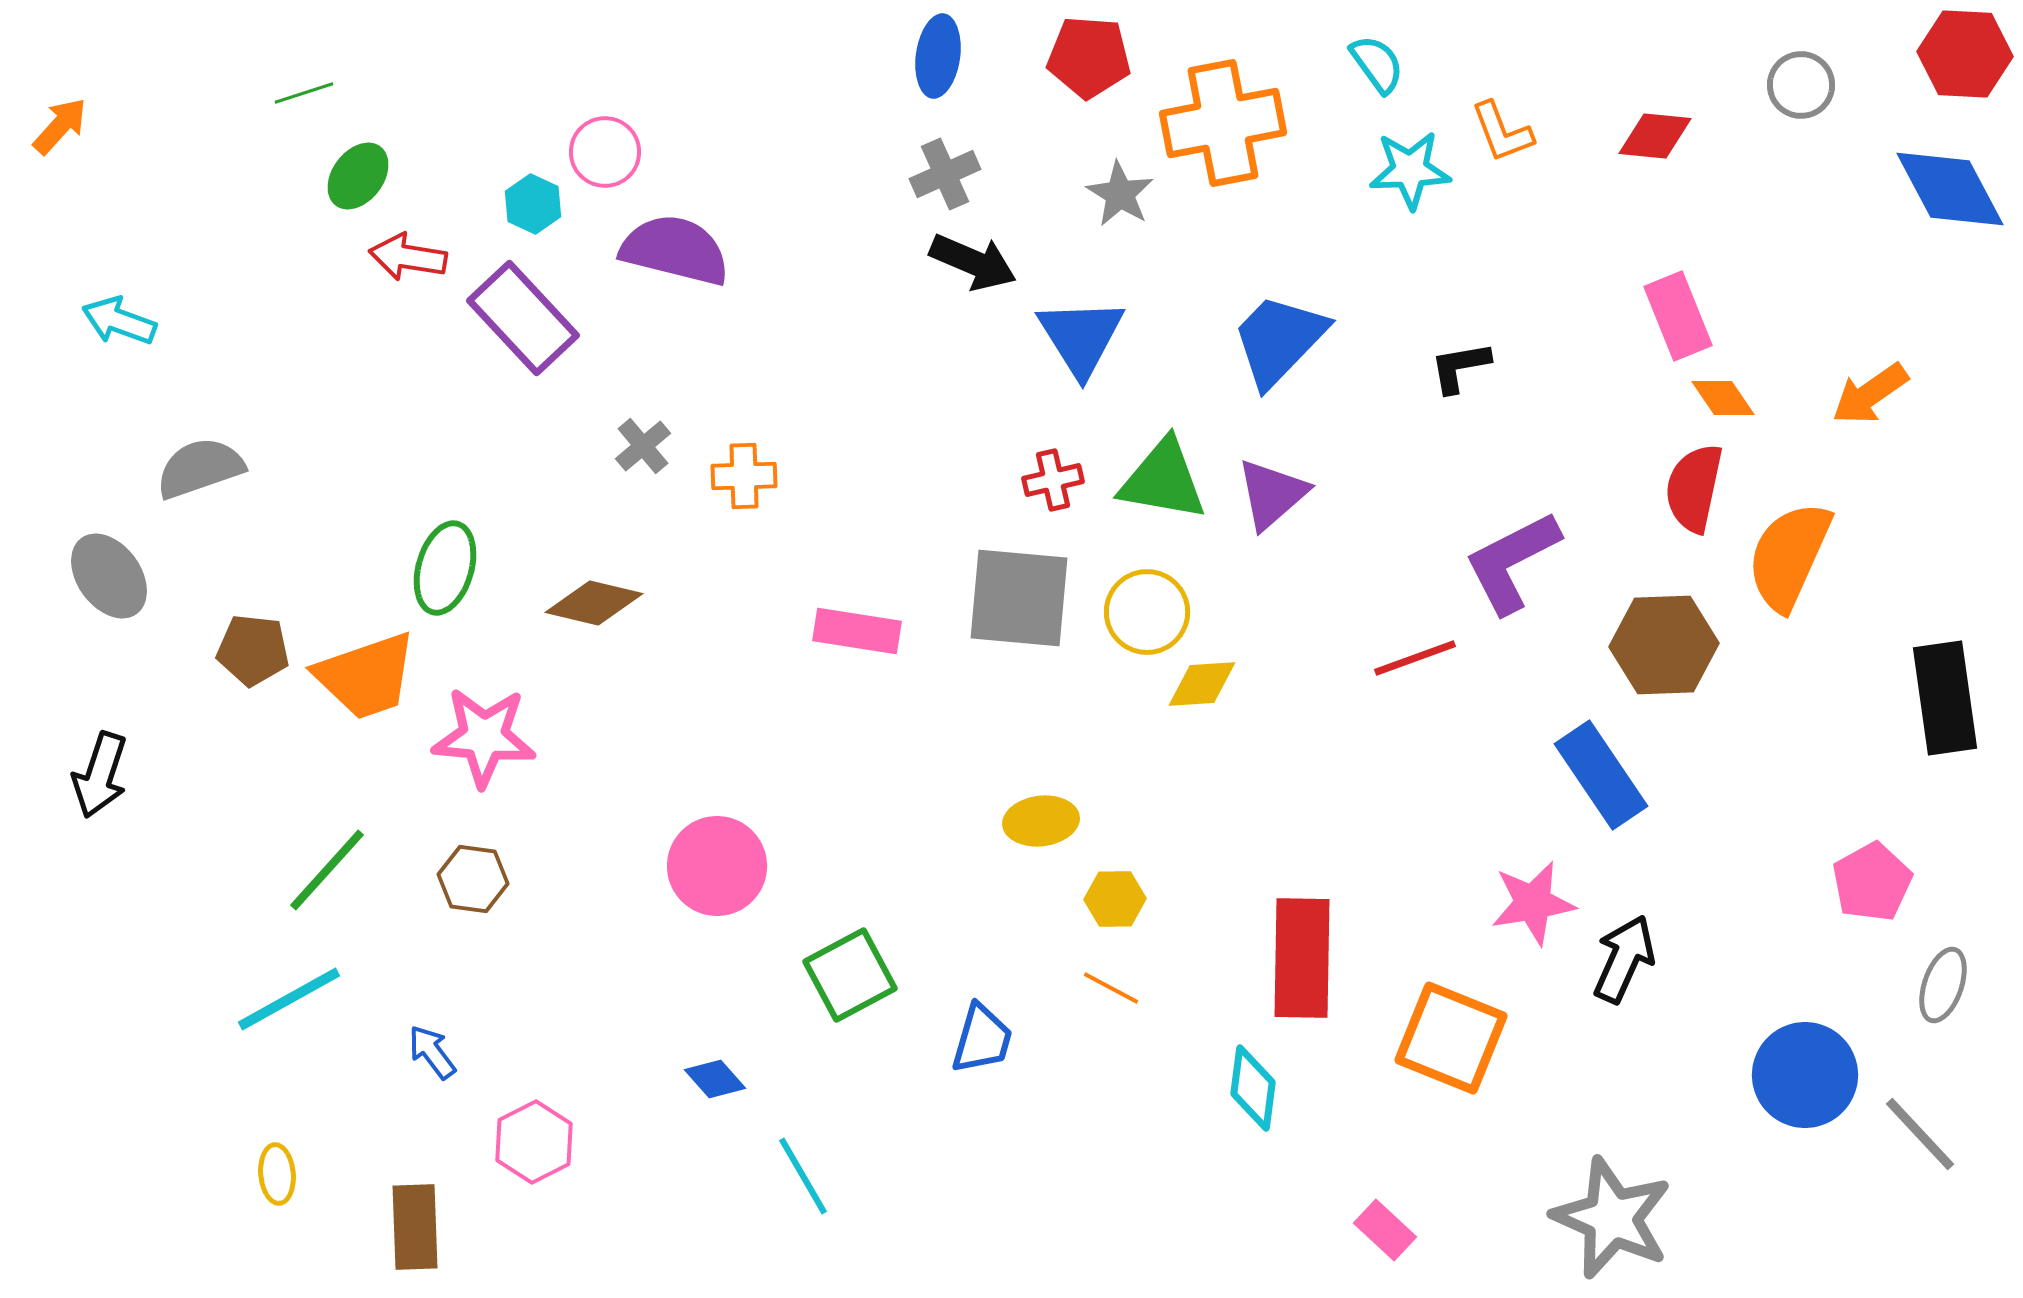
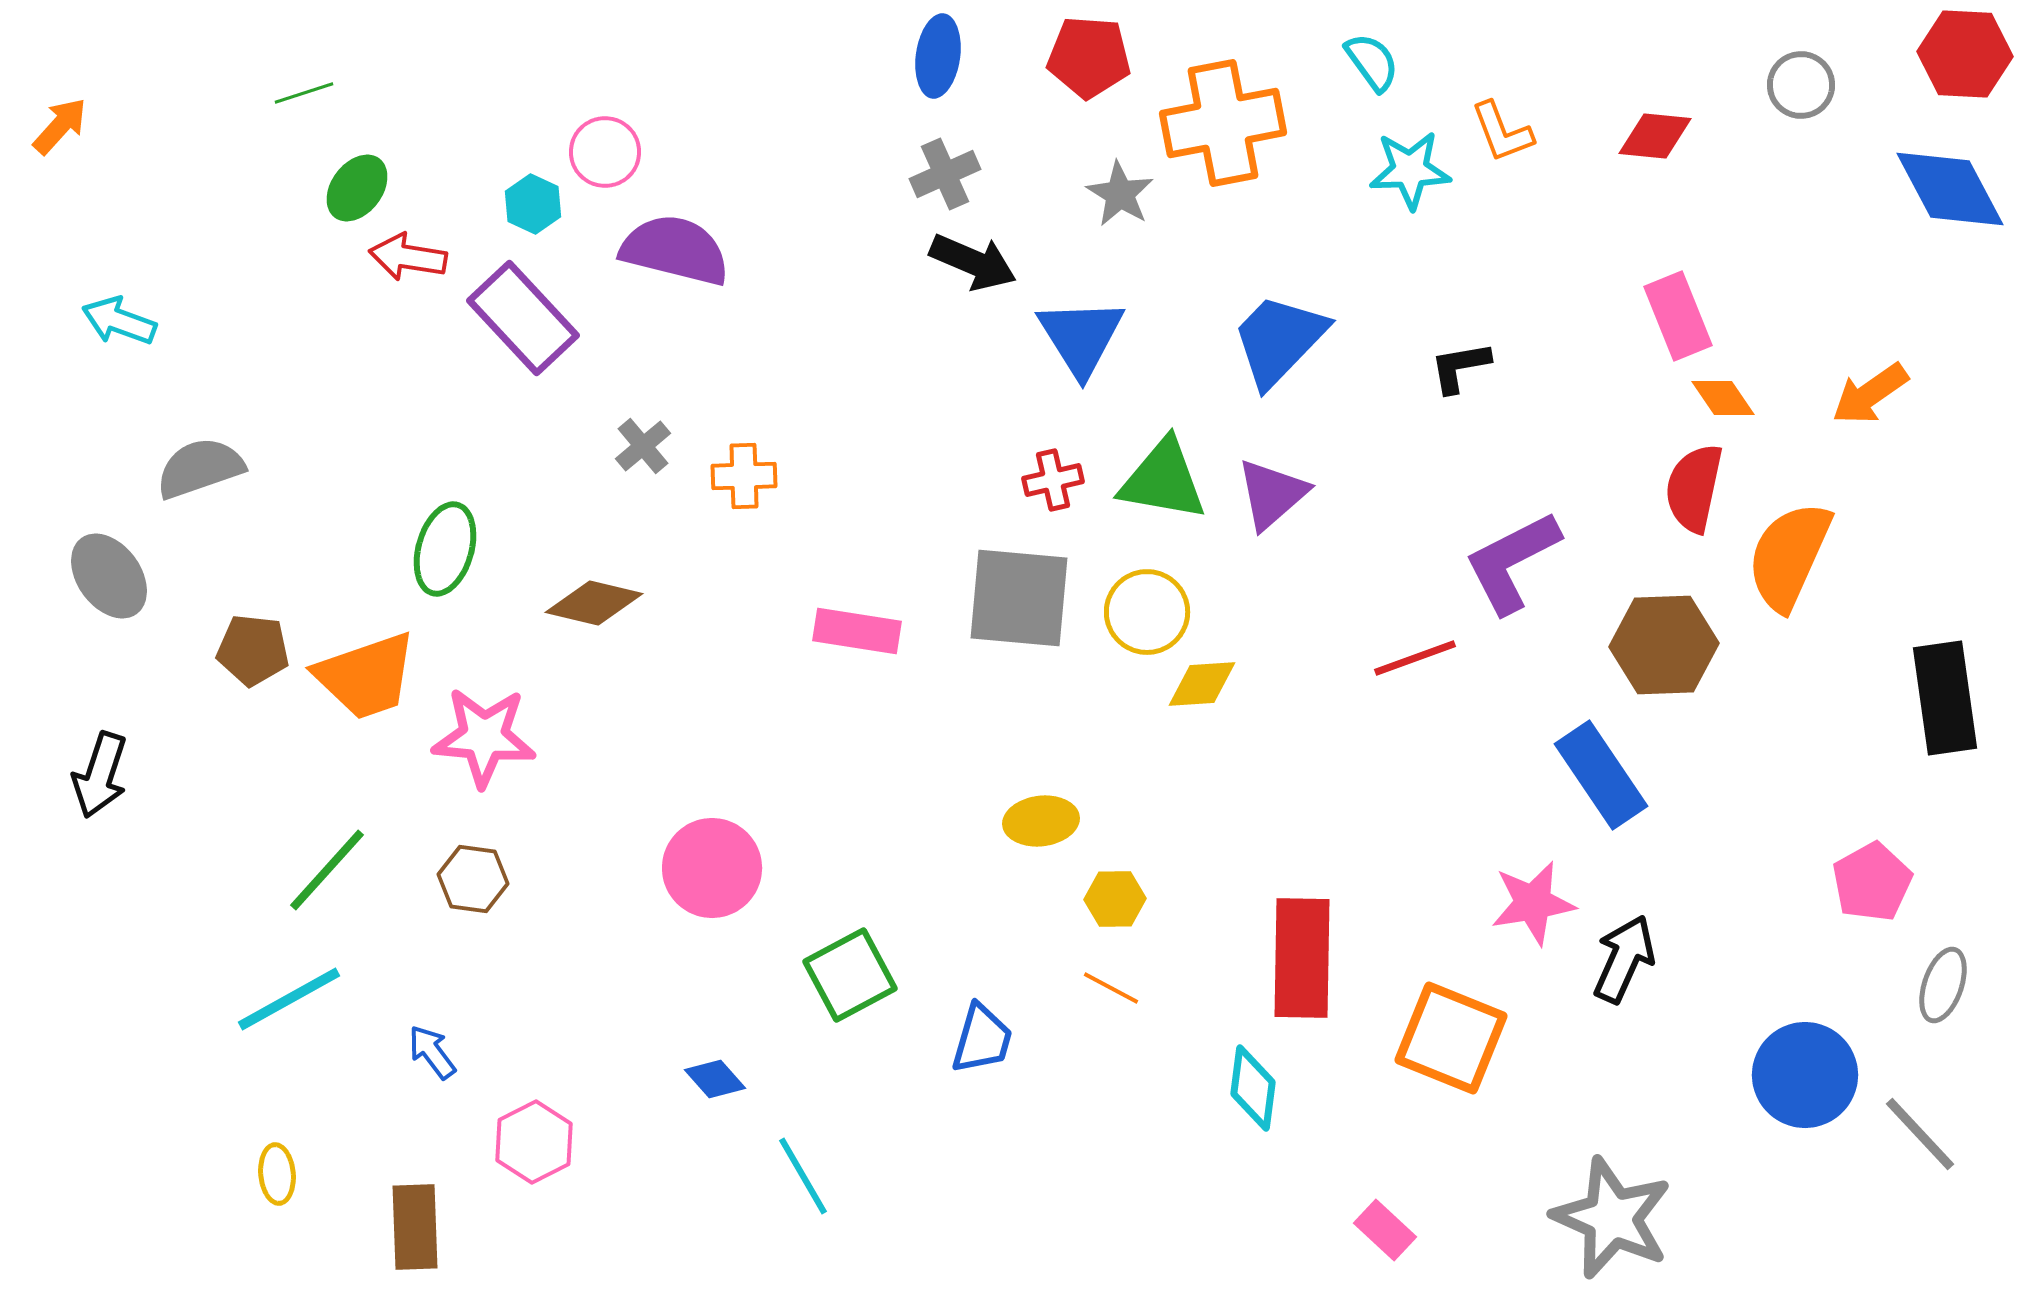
cyan semicircle at (1377, 64): moved 5 px left, 2 px up
green ellipse at (358, 176): moved 1 px left, 12 px down
green ellipse at (445, 568): moved 19 px up
pink circle at (717, 866): moved 5 px left, 2 px down
